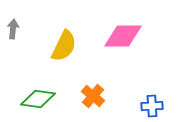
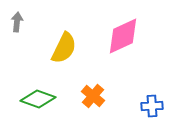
gray arrow: moved 4 px right, 7 px up
pink diamond: rotated 24 degrees counterclockwise
yellow semicircle: moved 2 px down
green diamond: rotated 12 degrees clockwise
